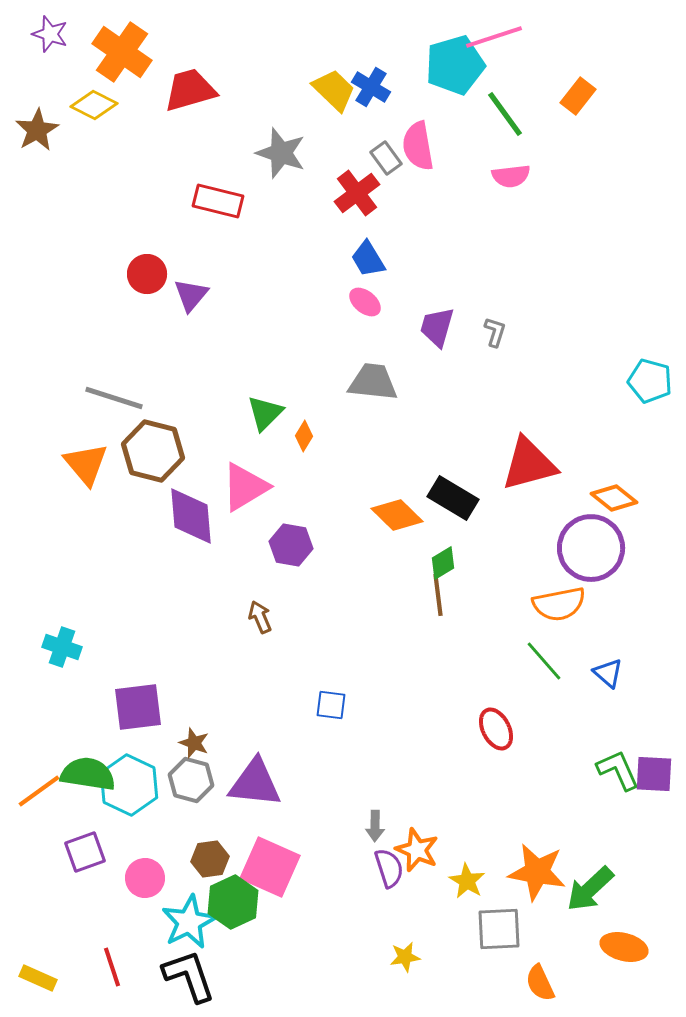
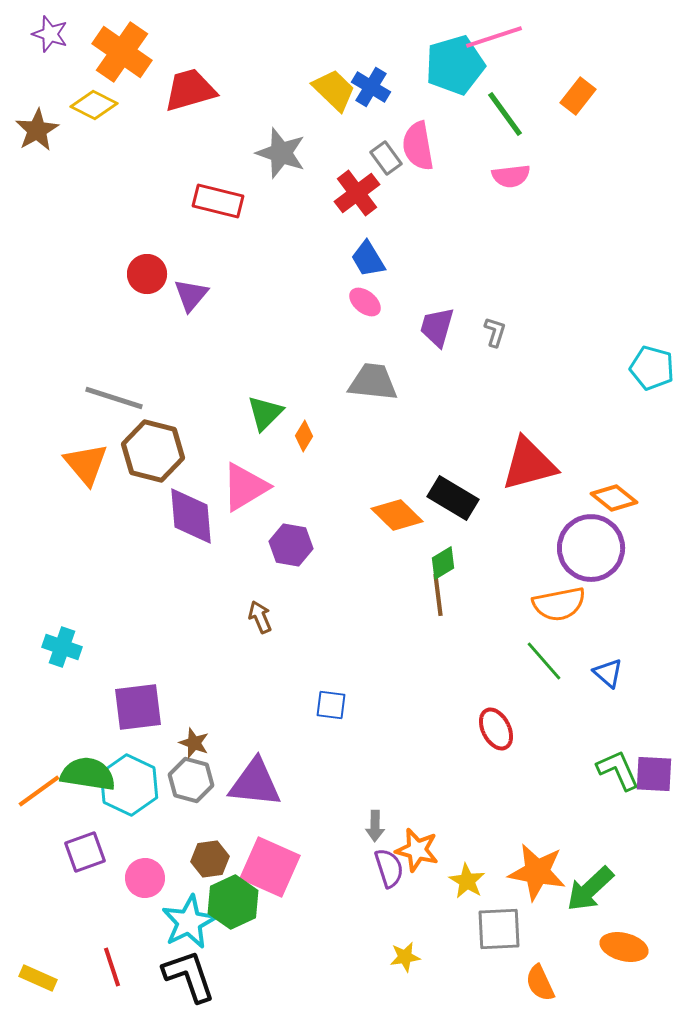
cyan pentagon at (650, 381): moved 2 px right, 13 px up
orange star at (417, 850): rotated 9 degrees counterclockwise
